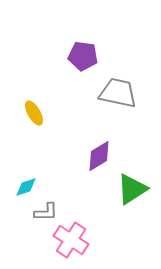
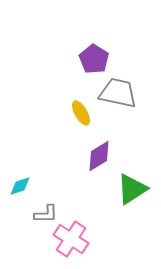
purple pentagon: moved 11 px right, 3 px down; rotated 24 degrees clockwise
yellow ellipse: moved 47 px right
cyan diamond: moved 6 px left, 1 px up
gray L-shape: moved 2 px down
pink cross: moved 1 px up
